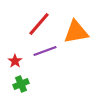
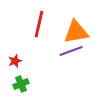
red line: rotated 28 degrees counterclockwise
purple line: moved 26 px right
red star: rotated 16 degrees clockwise
